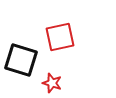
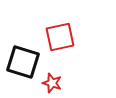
black square: moved 2 px right, 2 px down
